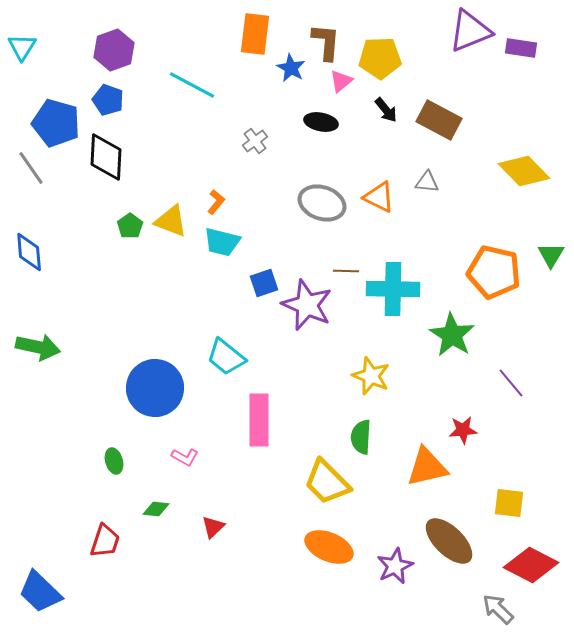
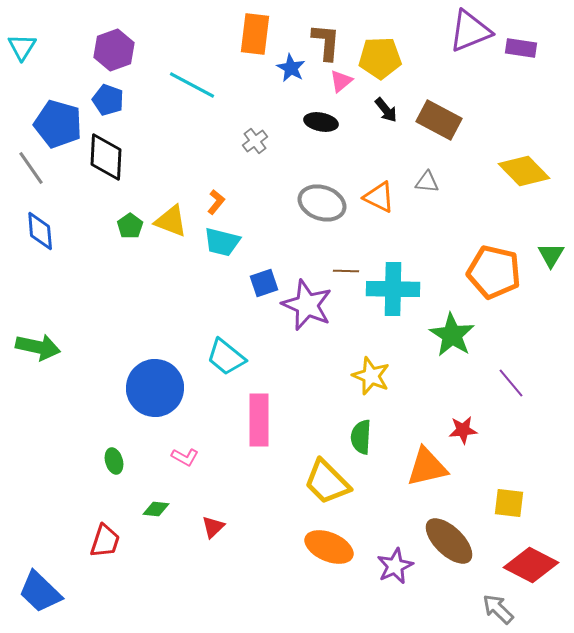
blue pentagon at (56, 123): moved 2 px right, 1 px down
blue diamond at (29, 252): moved 11 px right, 21 px up
